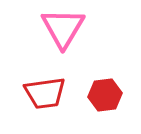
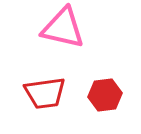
pink triangle: rotated 48 degrees counterclockwise
